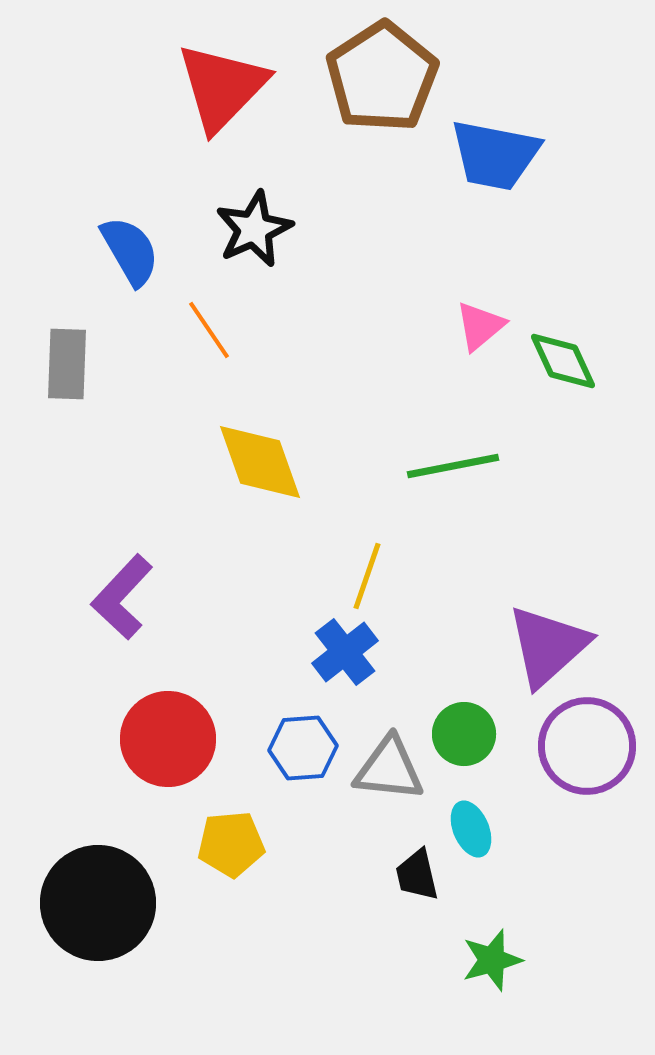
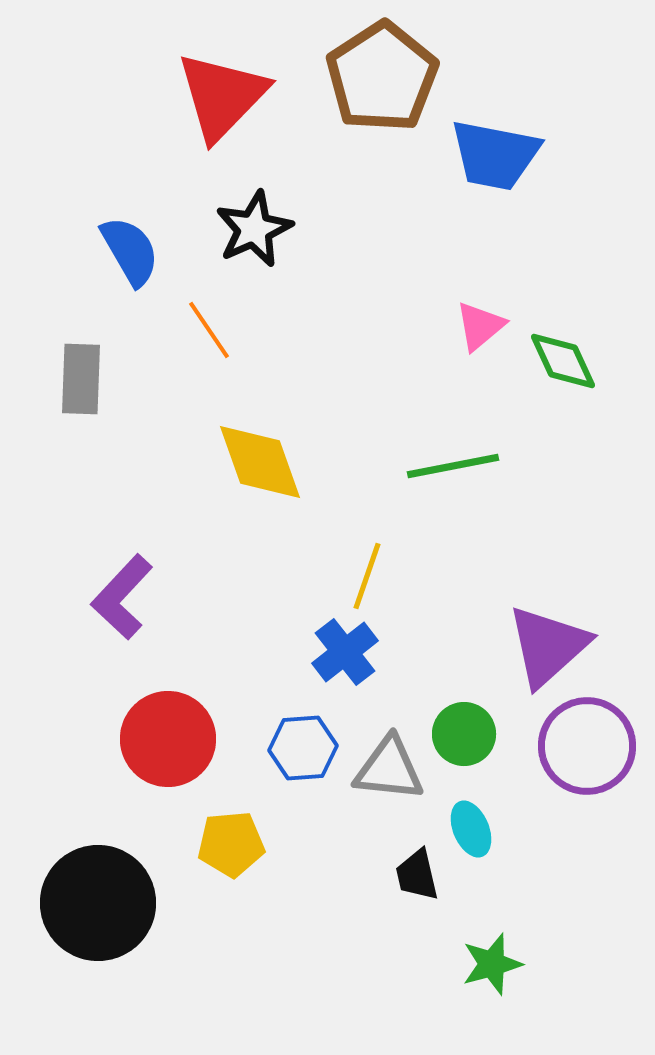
red triangle: moved 9 px down
gray rectangle: moved 14 px right, 15 px down
green star: moved 4 px down
